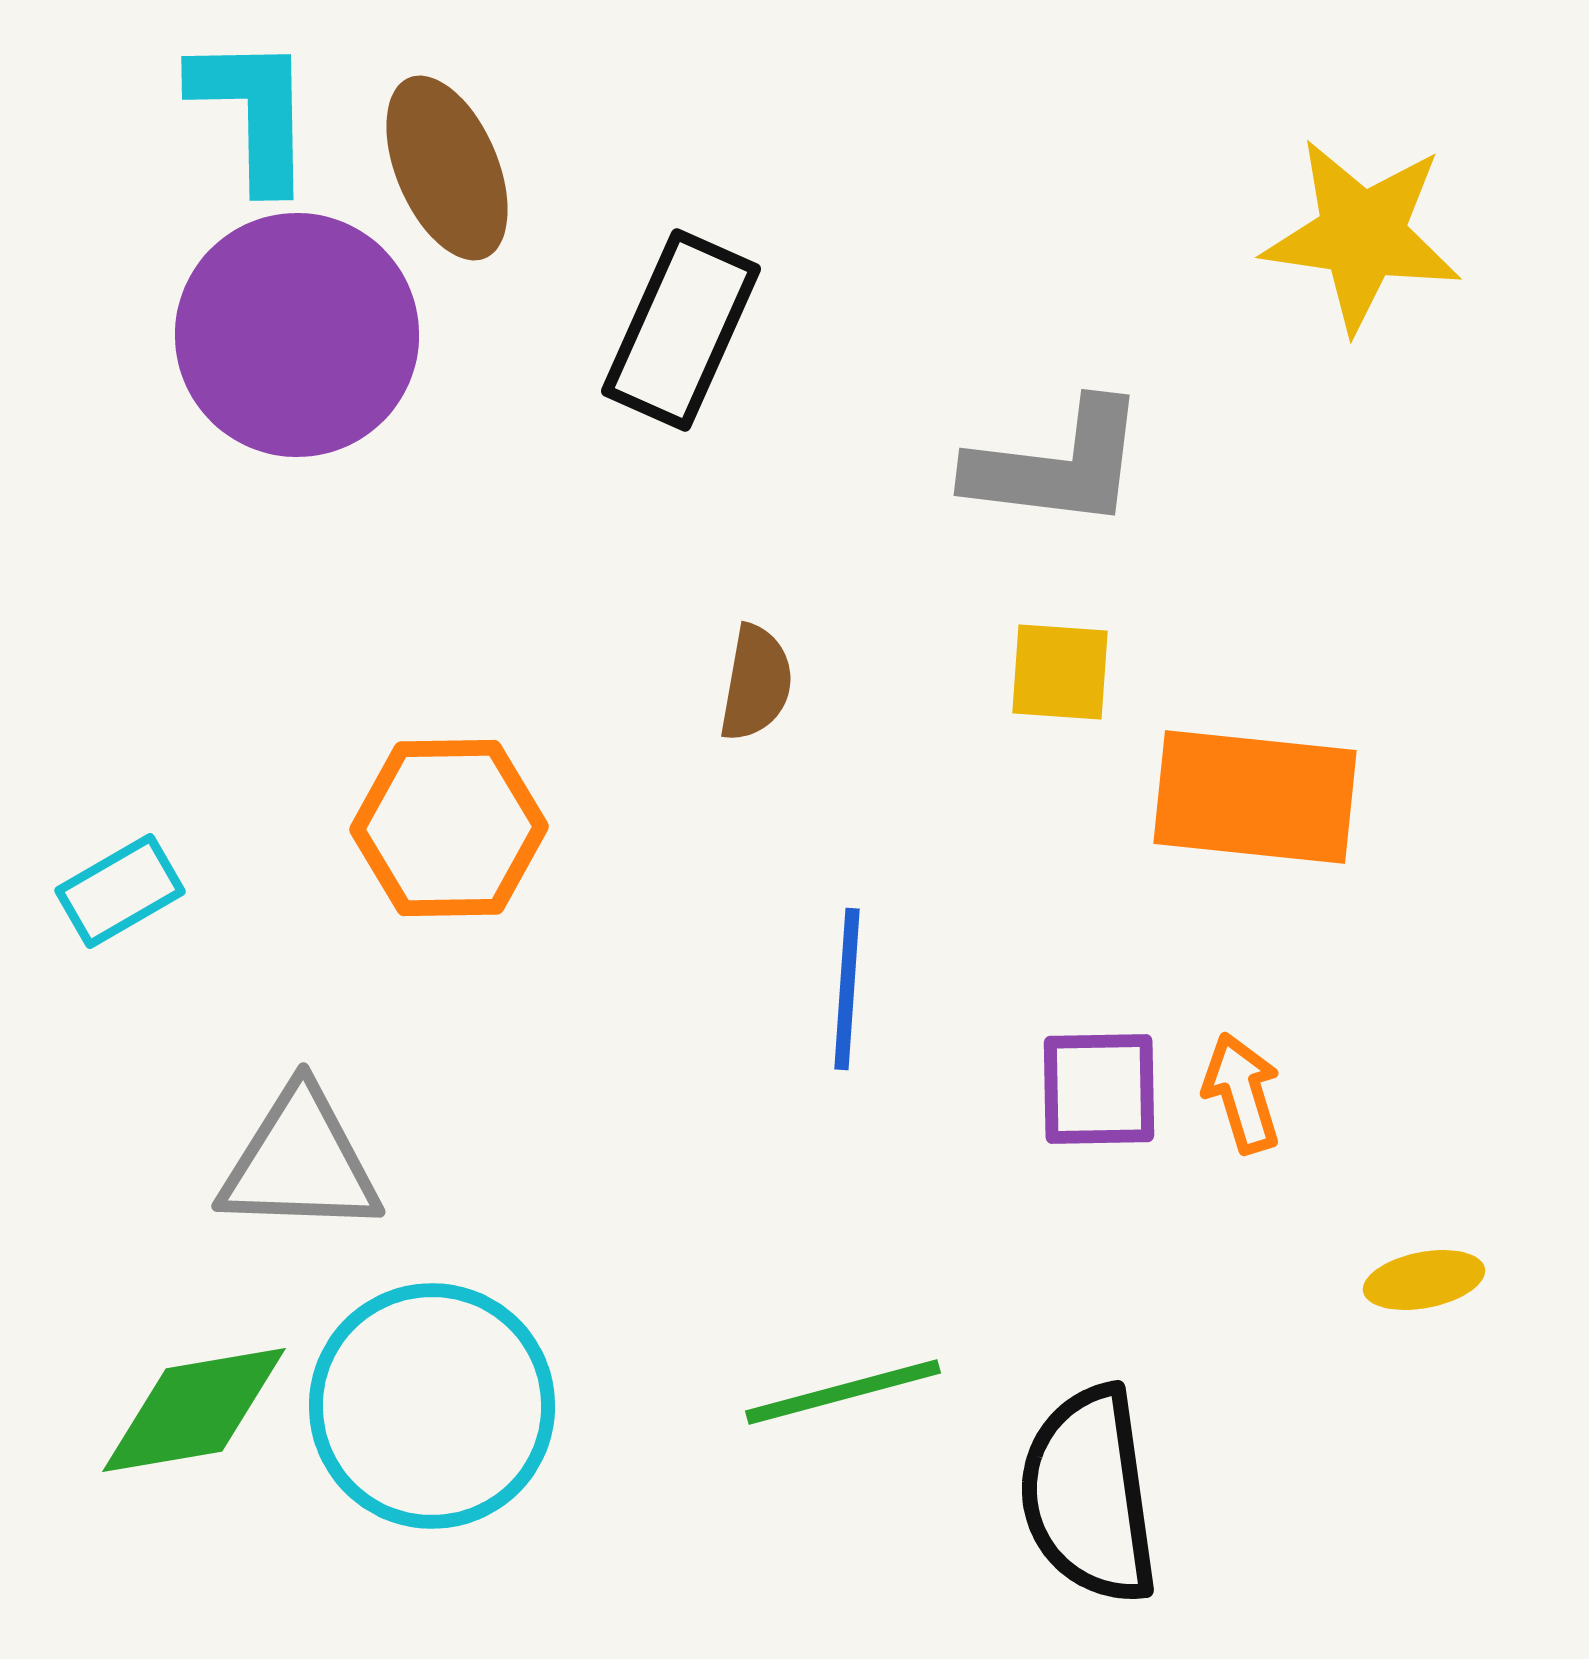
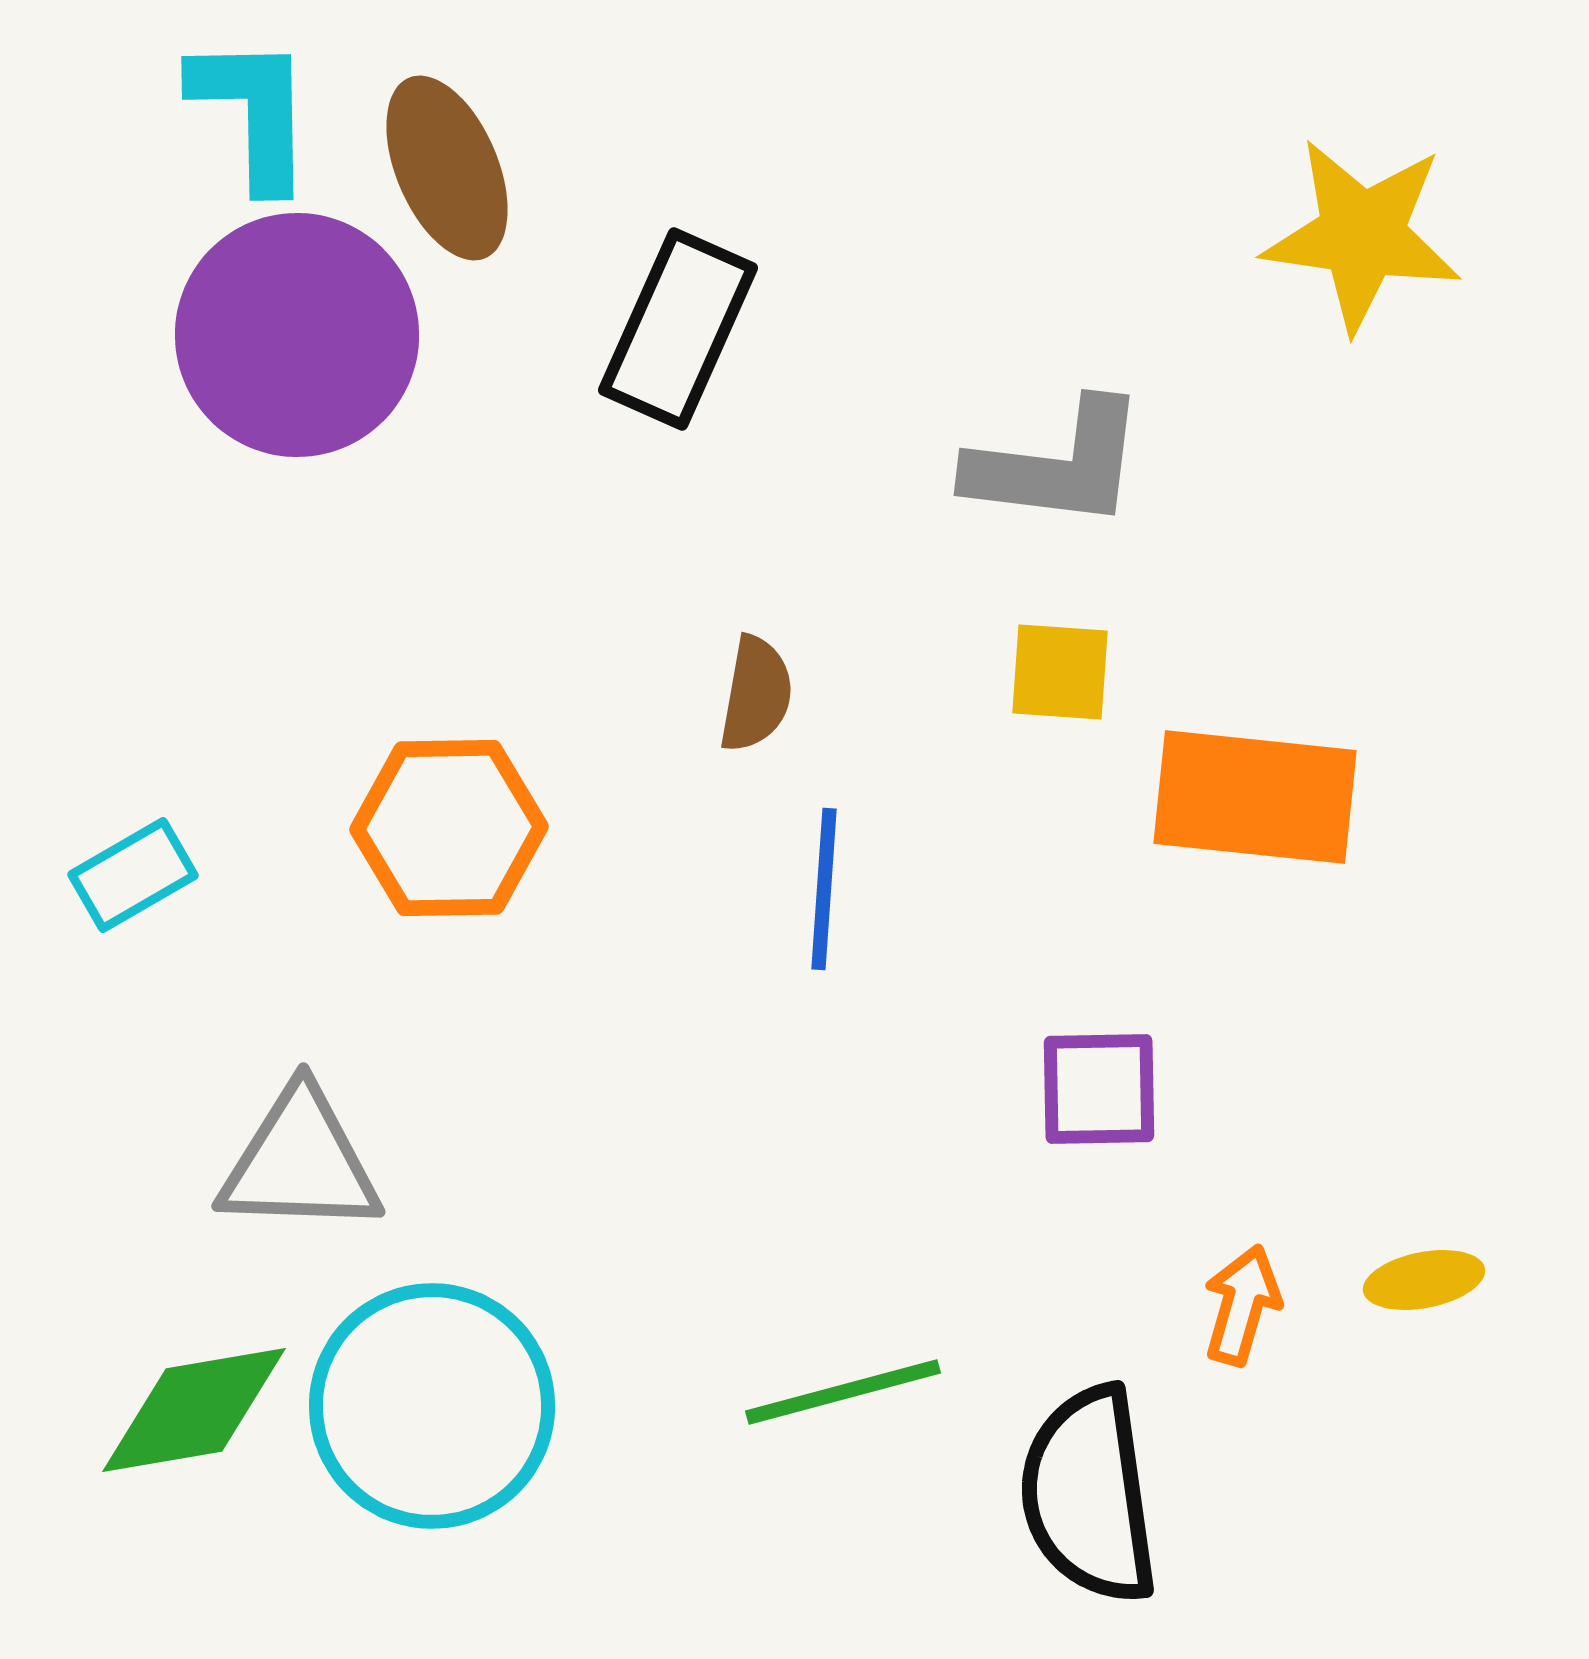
black rectangle: moved 3 px left, 1 px up
brown semicircle: moved 11 px down
cyan rectangle: moved 13 px right, 16 px up
blue line: moved 23 px left, 100 px up
orange arrow: moved 212 px down; rotated 33 degrees clockwise
